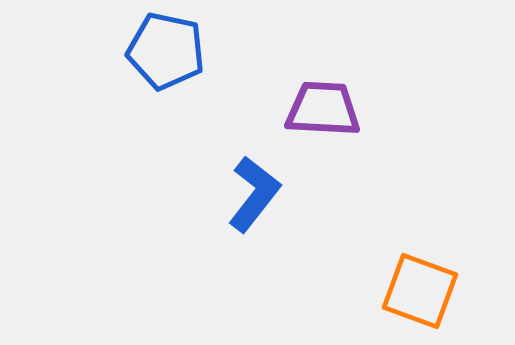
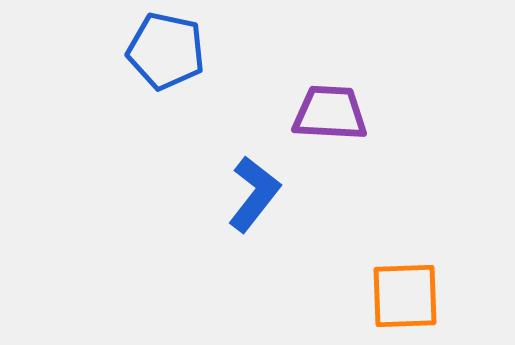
purple trapezoid: moved 7 px right, 4 px down
orange square: moved 15 px left, 5 px down; rotated 22 degrees counterclockwise
